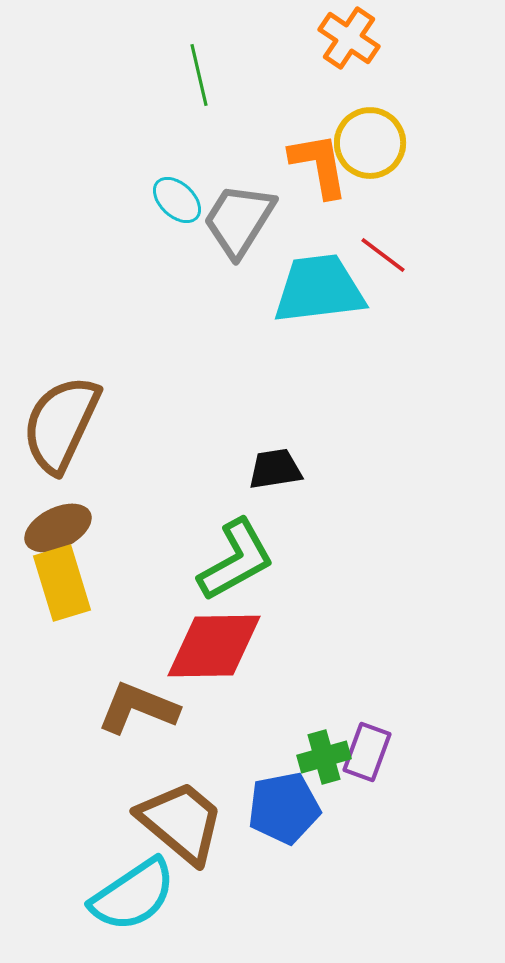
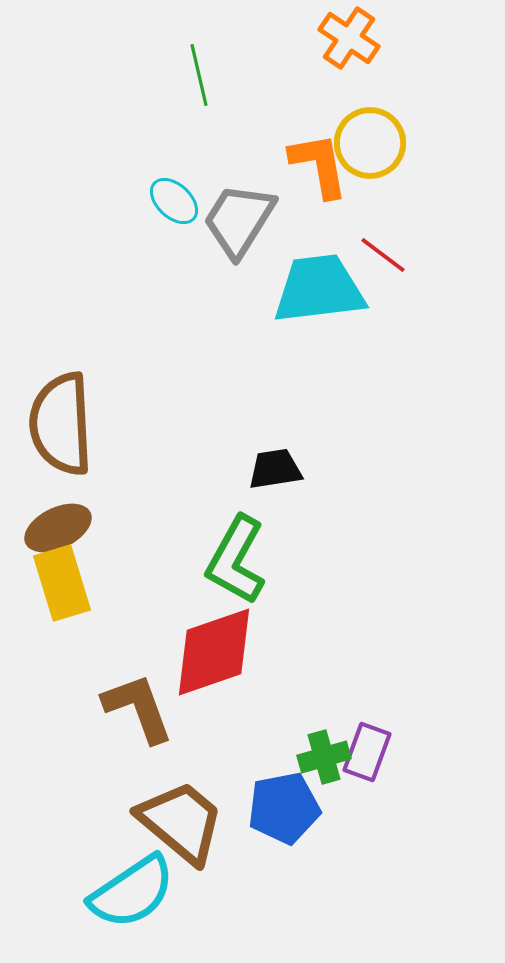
cyan ellipse: moved 3 px left, 1 px down
brown semicircle: rotated 28 degrees counterclockwise
green L-shape: rotated 148 degrees clockwise
red diamond: moved 6 px down; rotated 18 degrees counterclockwise
brown L-shape: rotated 48 degrees clockwise
cyan semicircle: moved 1 px left, 3 px up
